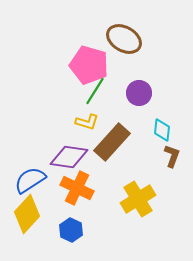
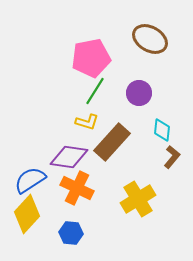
brown ellipse: moved 26 px right
pink pentagon: moved 2 px right, 7 px up; rotated 27 degrees counterclockwise
brown L-shape: moved 1 px down; rotated 20 degrees clockwise
blue hexagon: moved 3 px down; rotated 20 degrees counterclockwise
